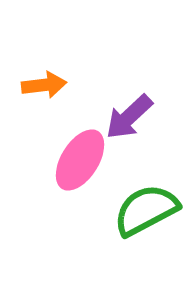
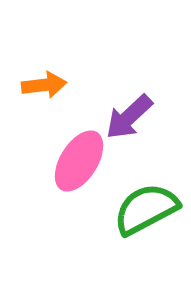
pink ellipse: moved 1 px left, 1 px down
green semicircle: moved 1 px up
